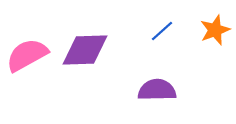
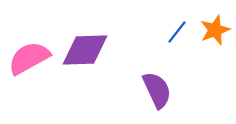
blue line: moved 15 px right, 1 px down; rotated 10 degrees counterclockwise
pink semicircle: moved 2 px right, 3 px down
purple semicircle: rotated 66 degrees clockwise
